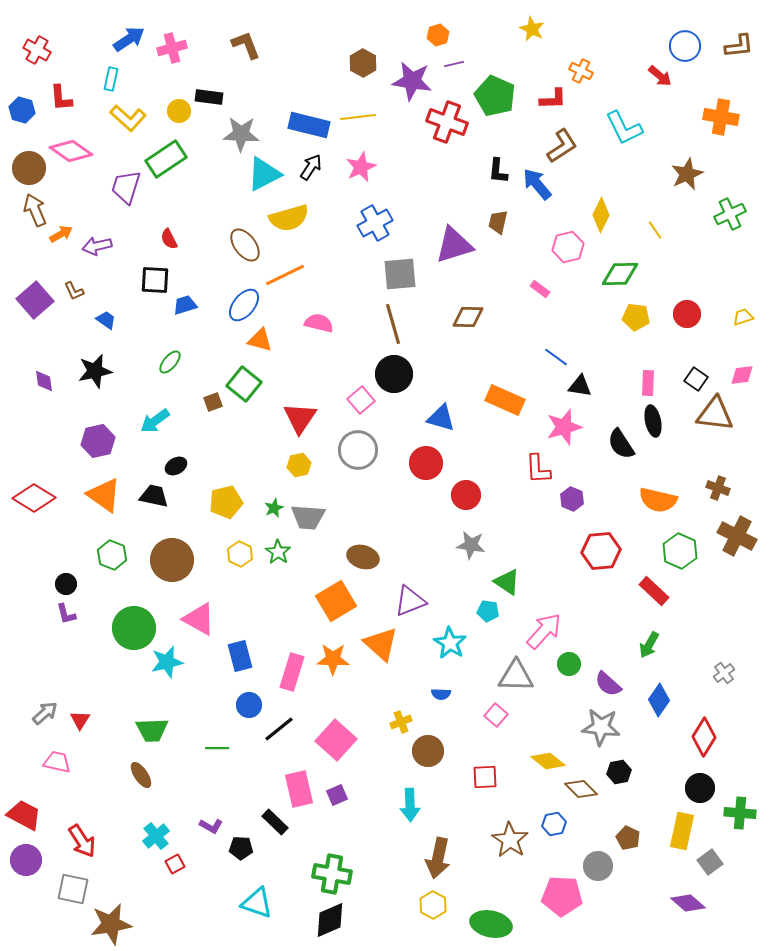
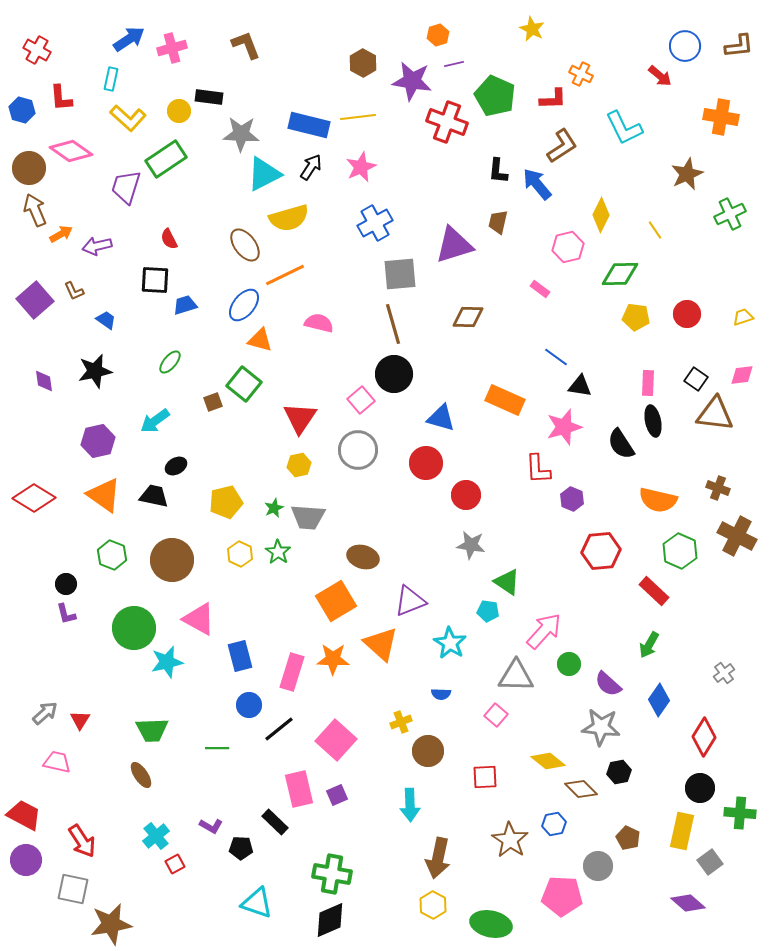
orange cross at (581, 71): moved 3 px down
